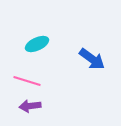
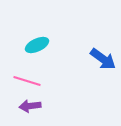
cyan ellipse: moved 1 px down
blue arrow: moved 11 px right
